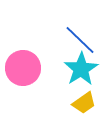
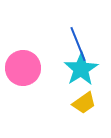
blue line: moved 2 px left, 4 px down; rotated 24 degrees clockwise
